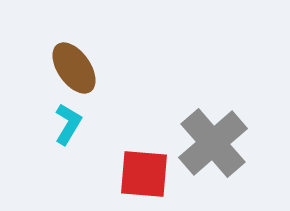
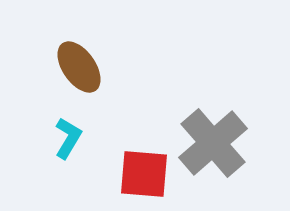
brown ellipse: moved 5 px right, 1 px up
cyan L-shape: moved 14 px down
